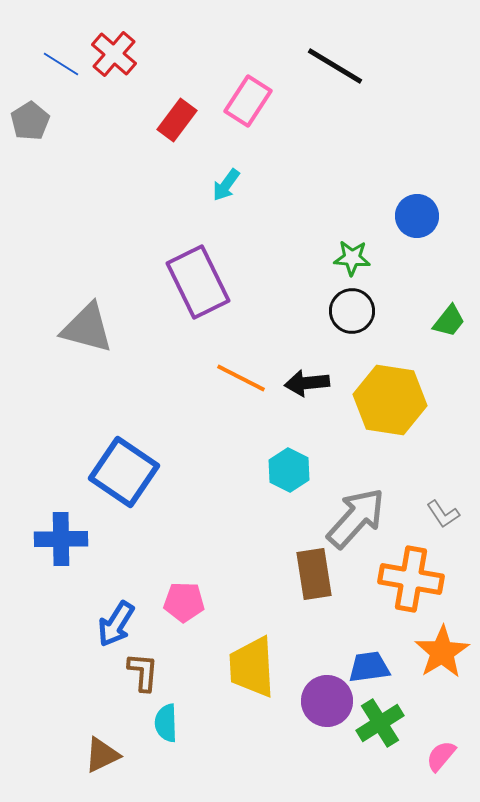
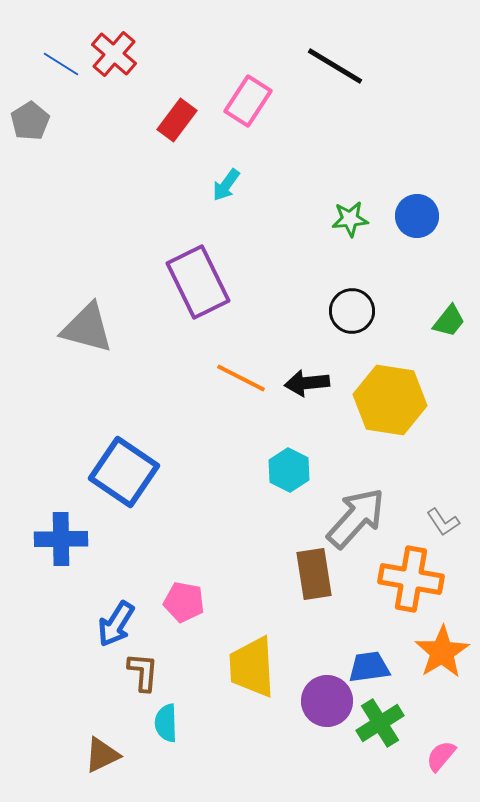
green star: moved 2 px left, 39 px up; rotated 9 degrees counterclockwise
gray L-shape: moved 8 px down
pink pentagon: rotated 9 degrees clockwise
